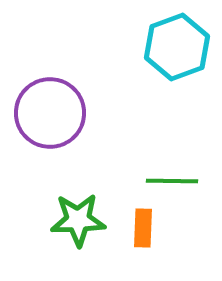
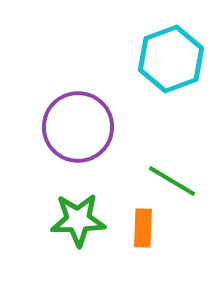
cyan hexagon: moved 6 px left, 12 px down
purple circle: moved 28 px right, 14 px down
green line: rotated 30 degrees clockwise
